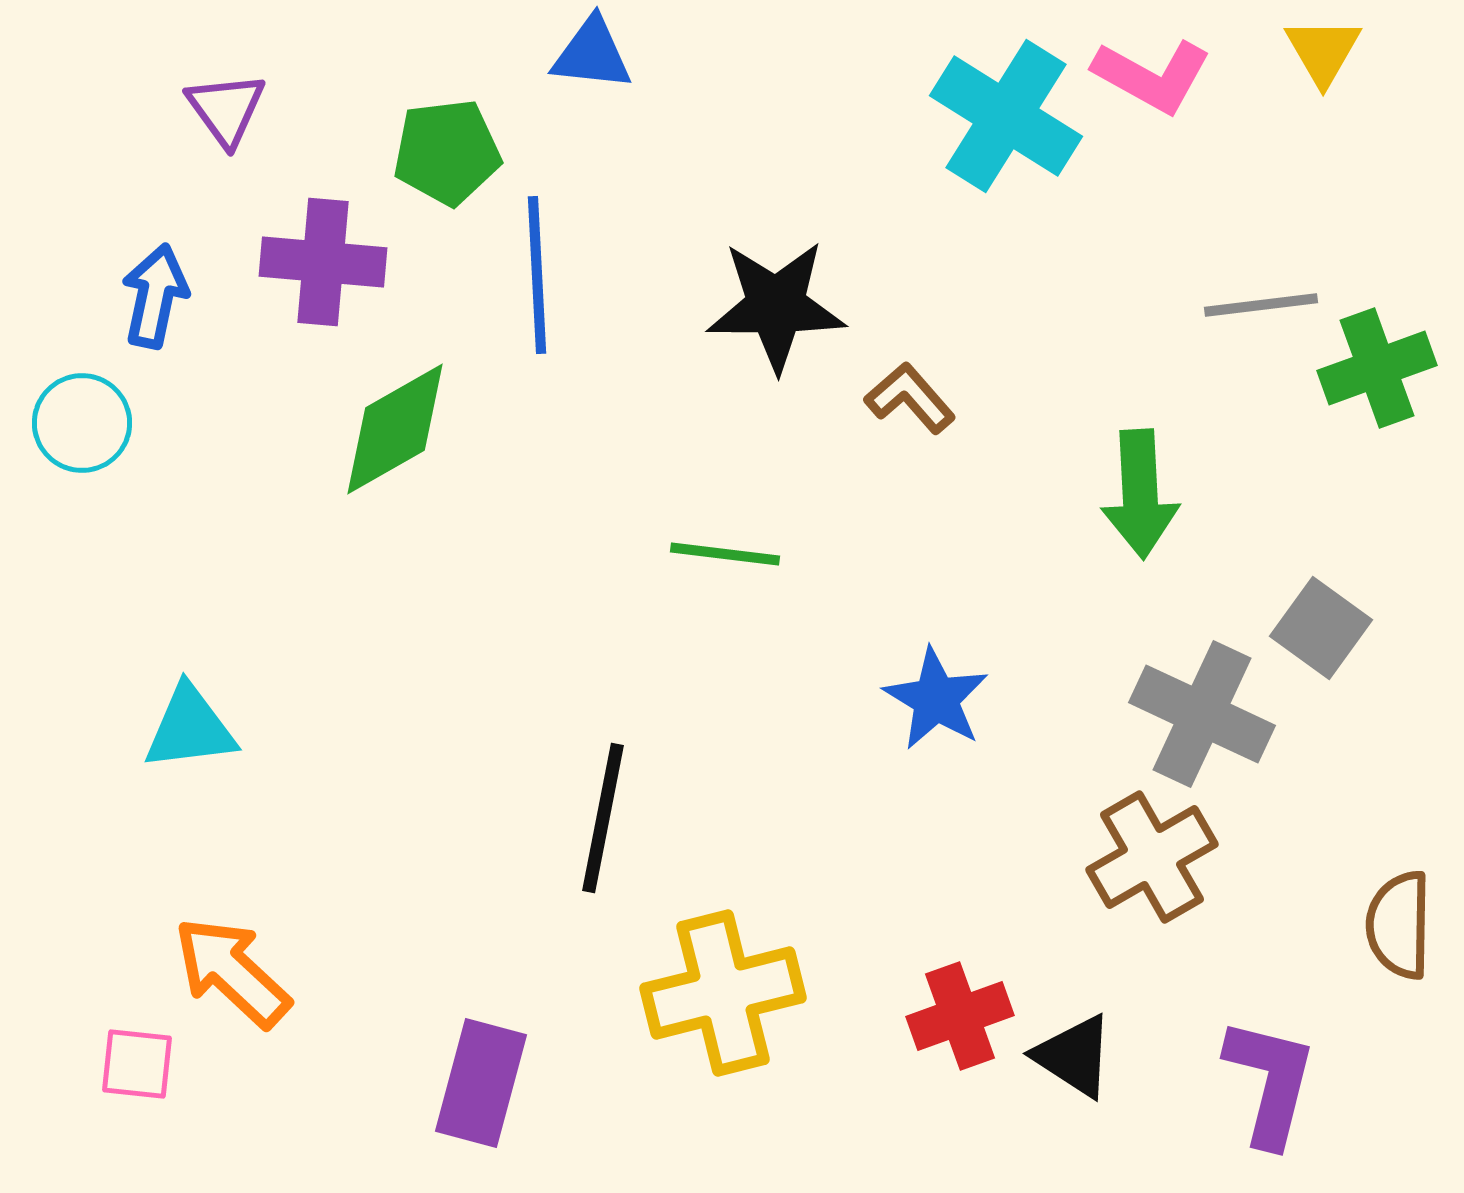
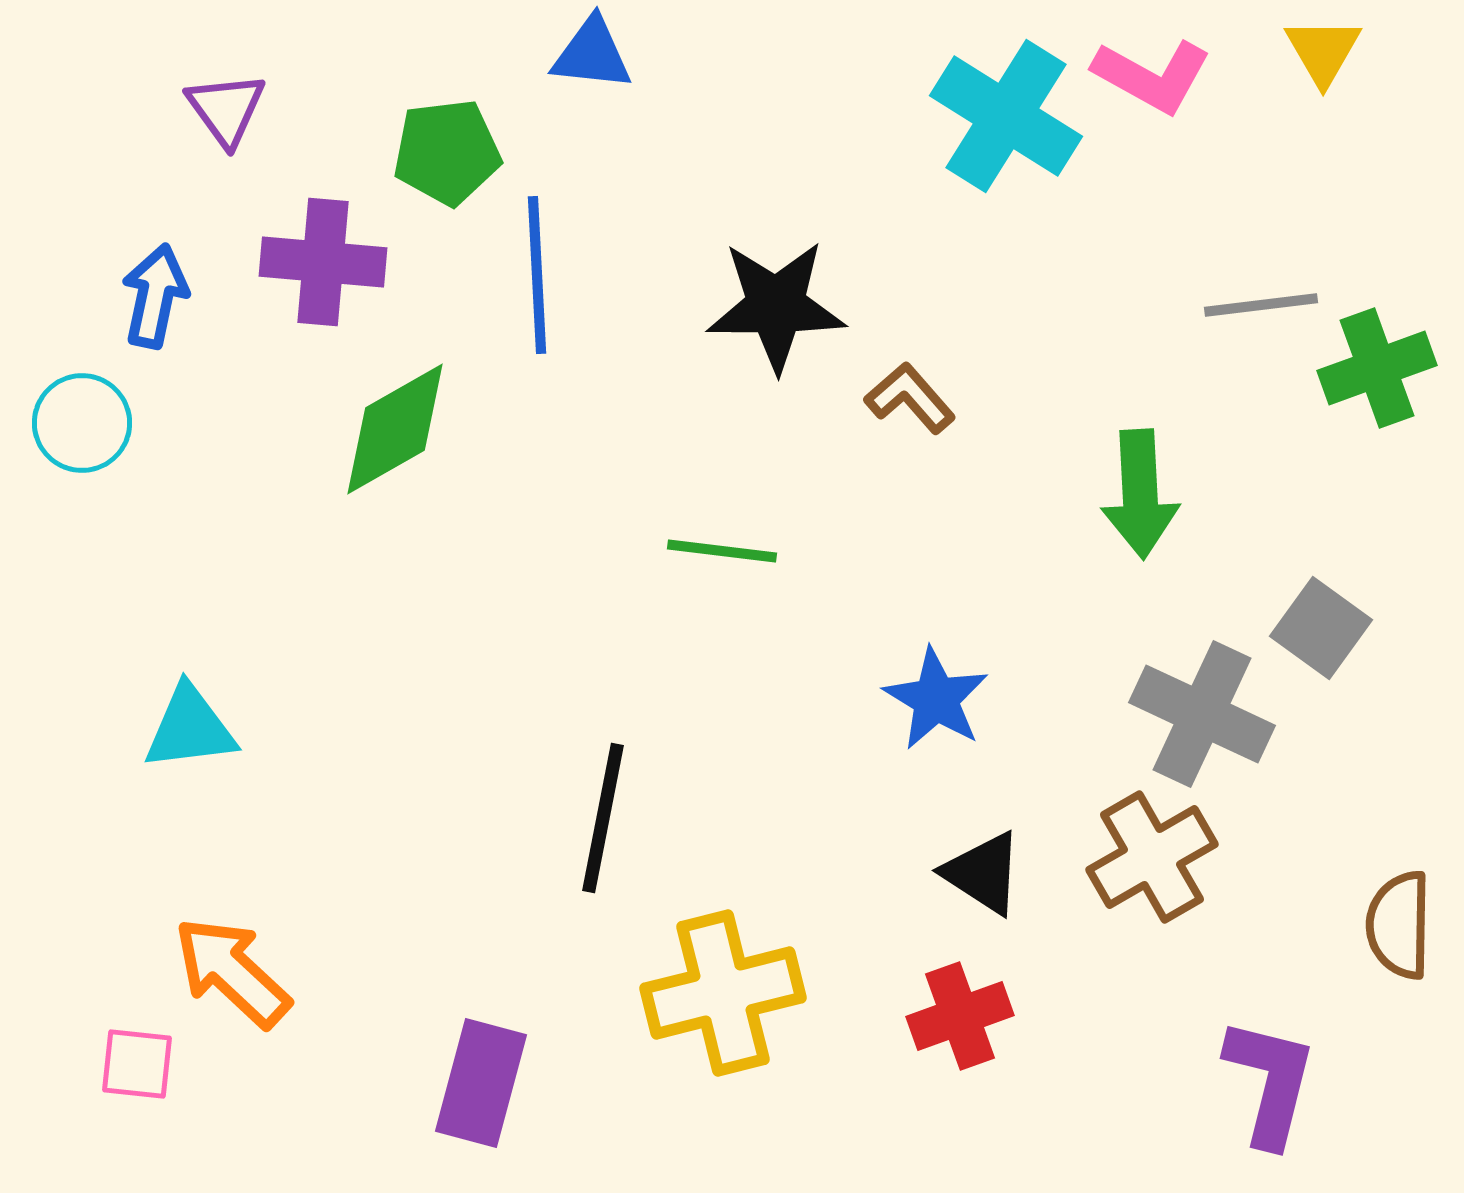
green line: moved 3 px left, 3 px up
black triangle: moved 91 px left, 183 px up
